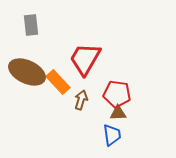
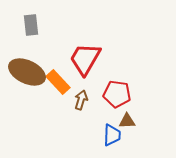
brown triangle: moved 9 px right, 8 px down
blue trapezoid: rotated 10 degrees clockwise
